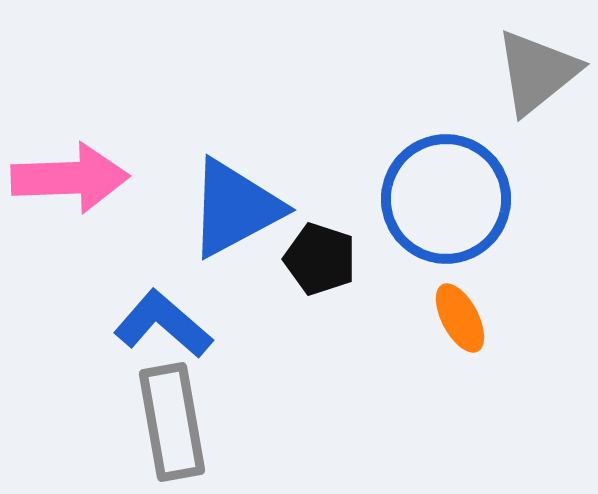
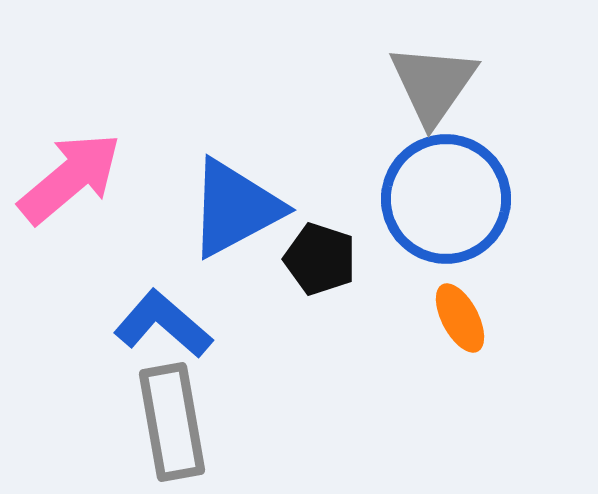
gray triangle: moved 104 px left, 12 px down; rotated 16 degrees counterclockwise
pink arrow: rotated 38 degrees counterclockwise
